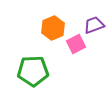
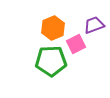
green pentagon: moved 18 px right, 10 px up
